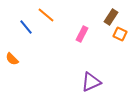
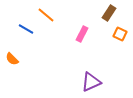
brown rectangle: moved 2 px left, 4 px up
blue line: moved 2 px down; rotated 21 degrees counterclockwise
